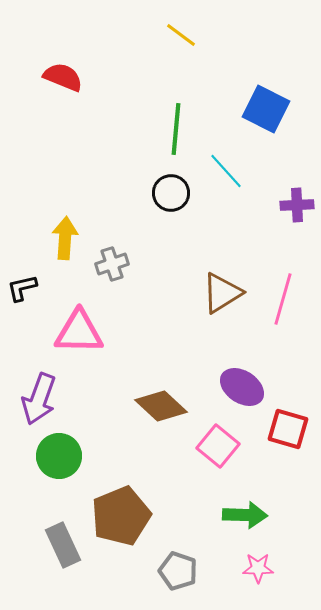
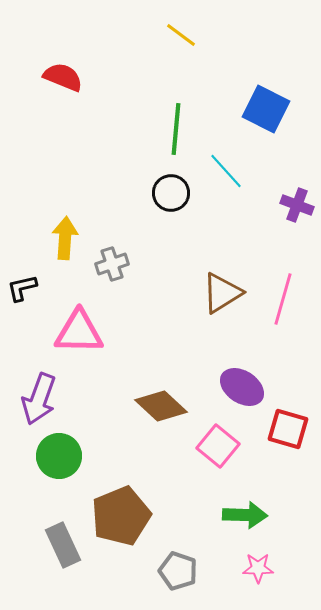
purple cross: rotated 24 degrees clockwise
